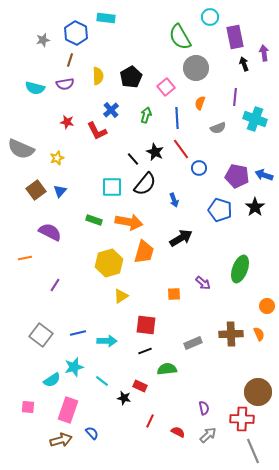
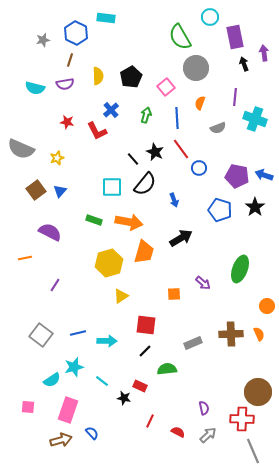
black line at (145, 351): rotated 24 degrees counterclockwise
